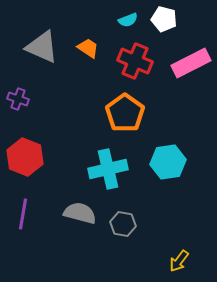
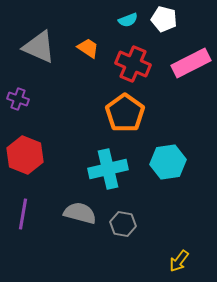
gray triangle: moved 3 px left
red cross: moved 2 px left, 3 px down
red hexagon: moved 2 px up
